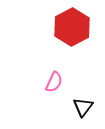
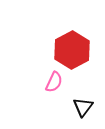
red hexagon: moved 23 px down
